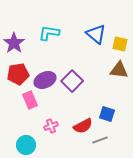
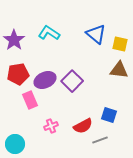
cyan L-shape: rotated 25 degrees clockwise
purple star: moved 3 px up
blue square: moved 2 px right, 1 px down
cyan circle: moved 11 px left, 1 px up
